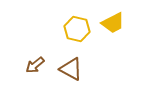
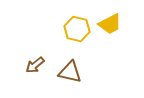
yellow trapezoid: moved 3 px left, 1 px down
brown triangle: moved 1 px left, 3 px down; rotated 15 degrees counterclockwise
